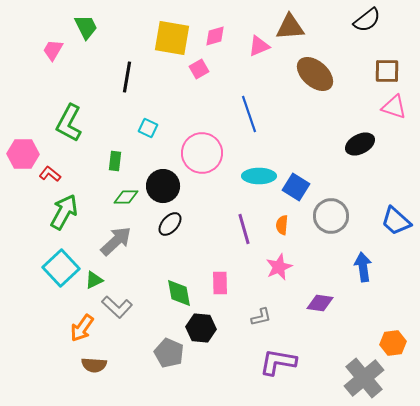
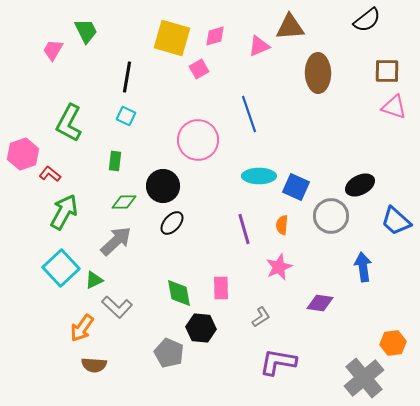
green trapezoid at (86, 27): moved 4 px down
yellow square at (172, 38): rotated 6 degrees clockwise
brown ellipse at (315, 74): moved 3 px right, 1 px up; rotated 48 degrees clockwise
cyan square at (148, 128): moved 22 px left, 12 px up
black ellipse at (360, 144): moved 41 px down
pink circle at (202, 153): moved 4 px left, 13 px up
pink hexagon at (23, 154): rotated 20 degrees counterclockwise
blue square at (296, 187): rotated 8 degrees counterclockwise
green diamond at (126, 197): moved 2 px left, 5 px down
black ellipse at (170, 224): moved 2 px right, 1 px up
pink rectangle at (220, 283): moved 1 px right, 5 px down
gray L-shape at (261, 317): rotated 20 degrees counterclockwise
